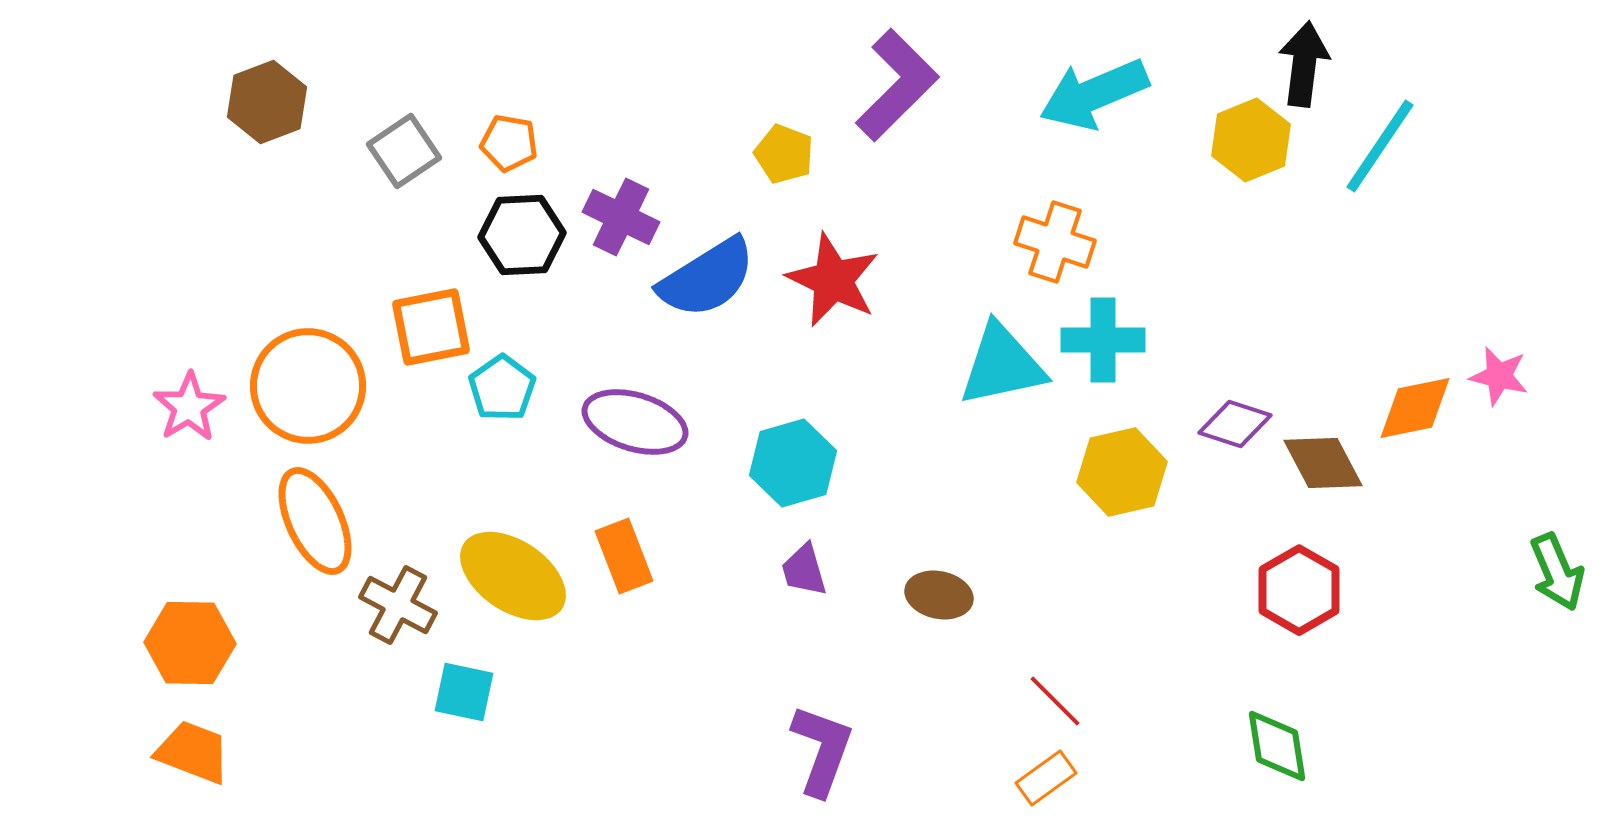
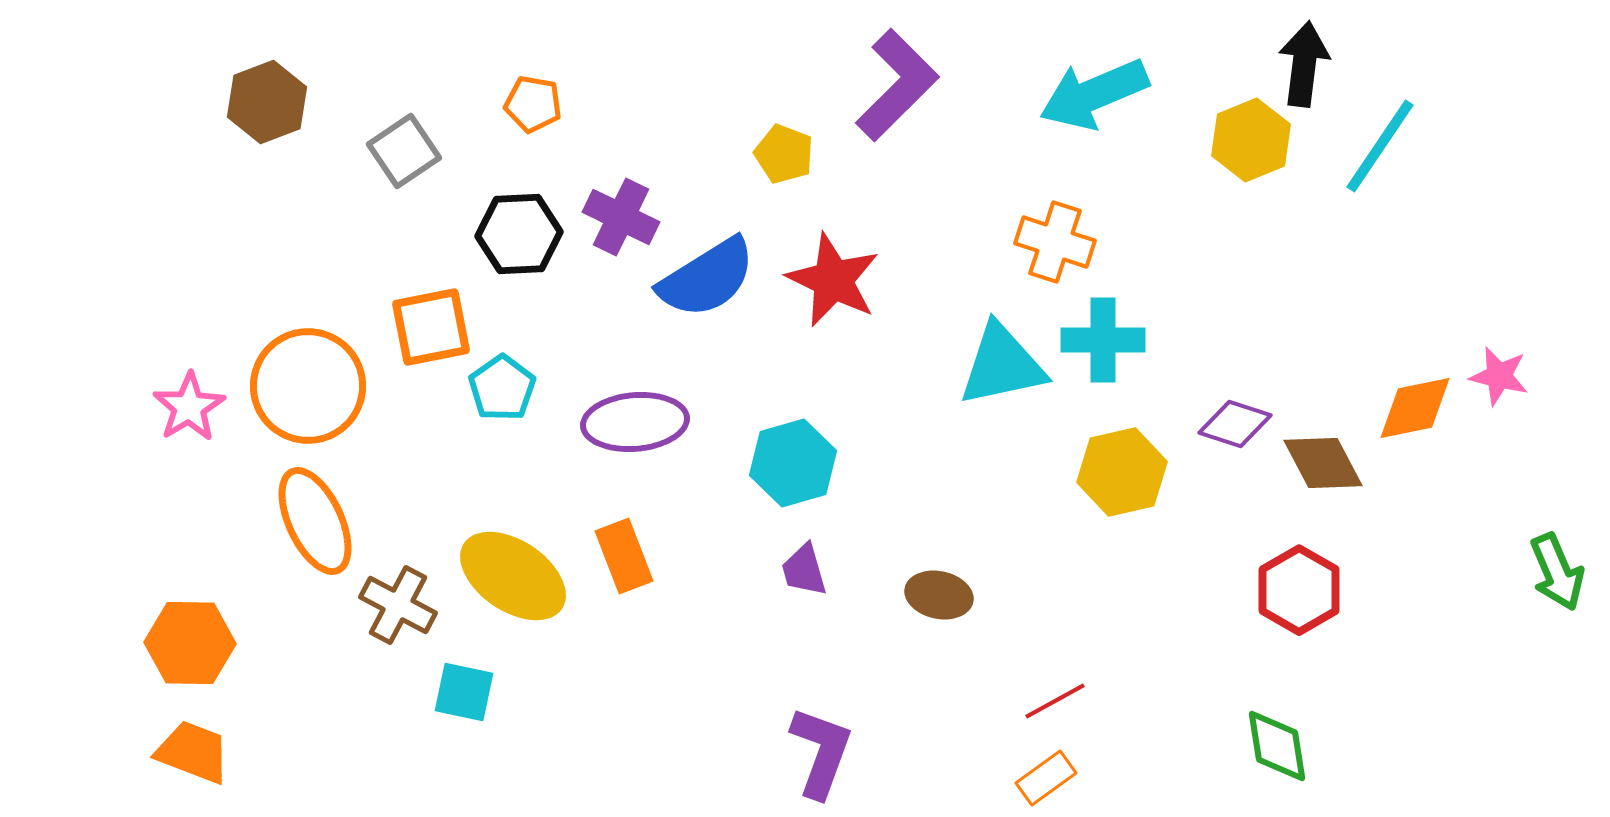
orange pentagon at (509, 143): moved 24 px right, 39 px up
black hexagon at (522, 235): moved 3 px left, 1 px up
purple ellipse at (635, 422): rotated 22 degrees counterclockwise
red line at (1055, 701): rotated 74 degrees counterclockwise
purple L-shape at (822, 750): moved 1 px left, 2 px down
